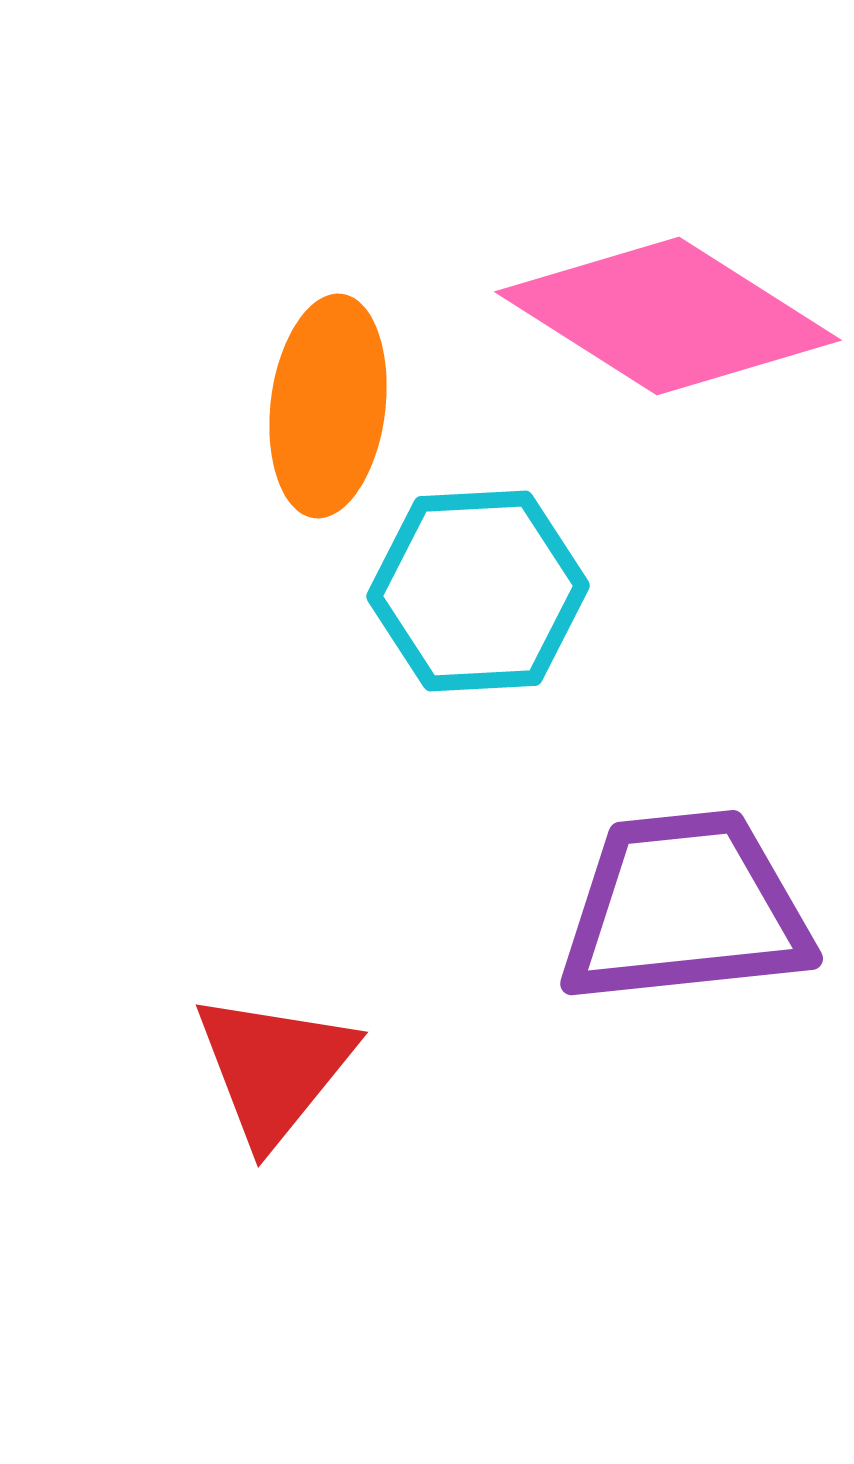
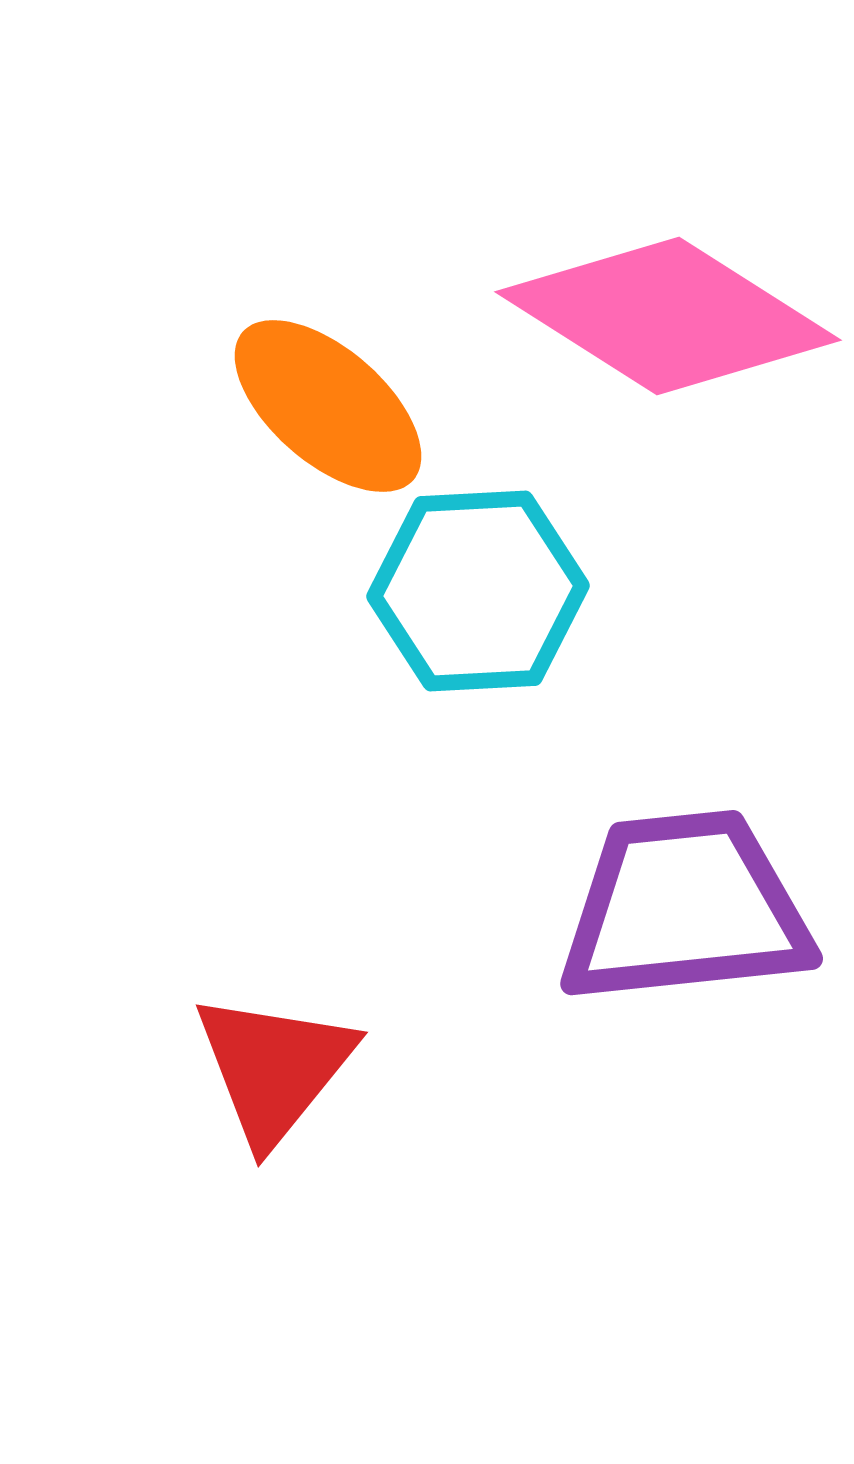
orange ellipse: rotated 56 degrees counterclockwise
